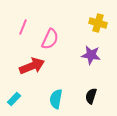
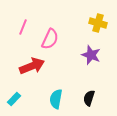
purple star: rotated 12 degrees clockwise
black semicircle: moved 2 px left, 2 px down
